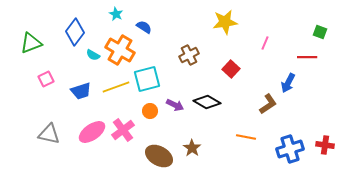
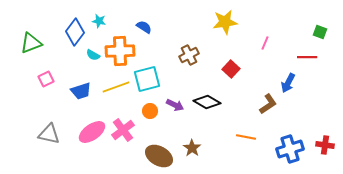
cyan star: moved 17 px left, 7 px down; rotated 16 degrees counterclockwise
orange cross: moved 1 px down; rotated 32 degrees counterclockwise
